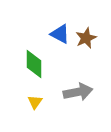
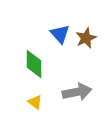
blue triangle: rotated 20 degrees clockwise
gray arrow: moved 1 px left
yellow triangle: rotated 28 degrees counterclockwise
